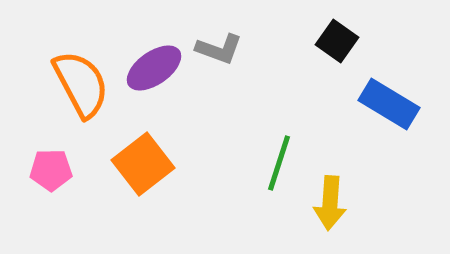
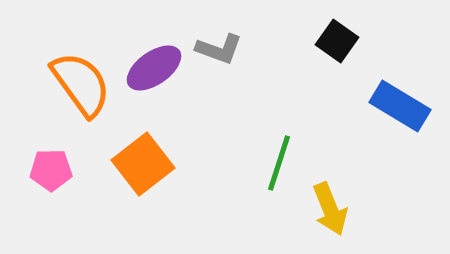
orange semicircle: rotated 8 degrees counterclockwise
blue rectangle: moved 11 px right, 2 px down
yellow arrow: moved 6 px down; rotated 26 degrees counterclockwise
